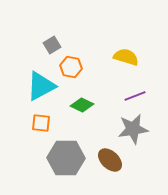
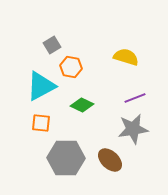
purple line: moved 2 px down
